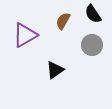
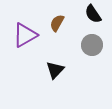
brown semicircle: moved 6 px left, 2 px down
black triangle: rotated 12 degrees counterclockwise
